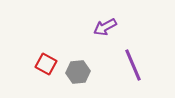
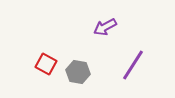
purple line: rotated 56 degrees clockwise
gray hexagon: rotated 15 degrees clockwise
